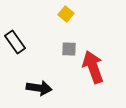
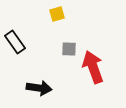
yellow square: moved 9 px left; rotated 35 degrees clockwise
